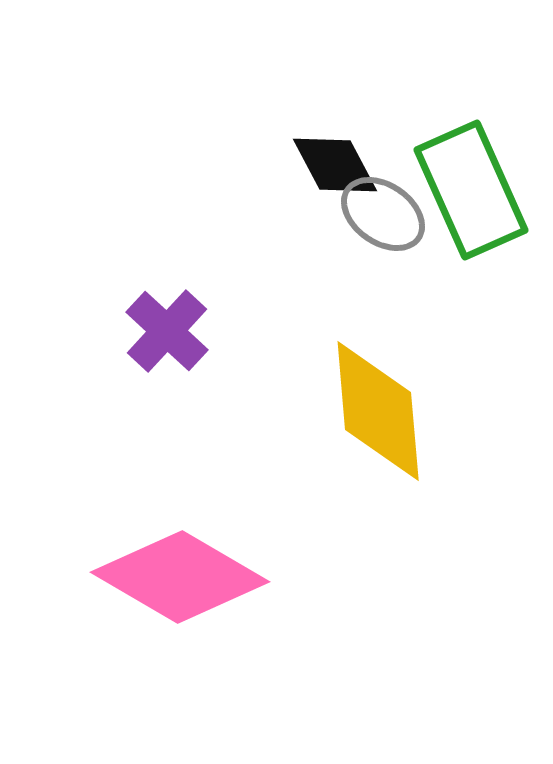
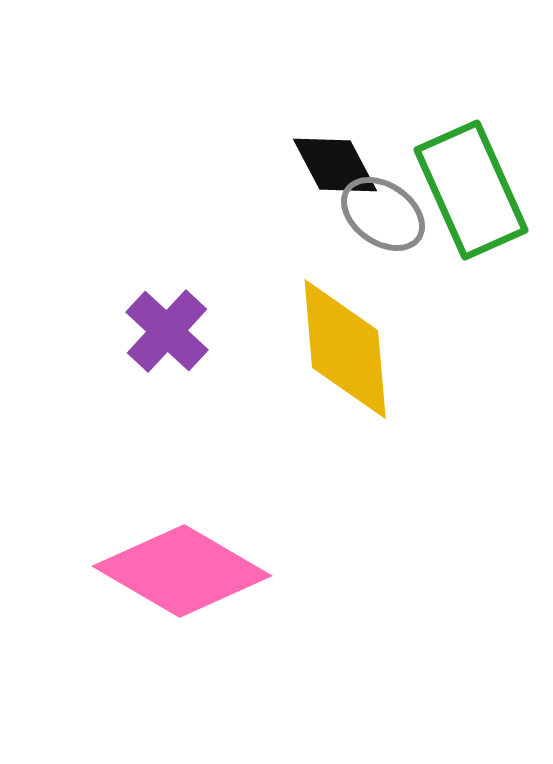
yellow diamond: moved 33 px left, 62 px up
pink diamond: moved 2 px right, 6 px up
